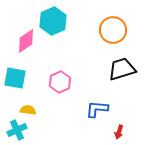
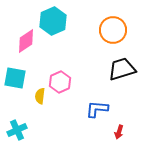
yellow semicircle: moved 12 px right, 14 px up; rotated 91 degrees counterclockwise
